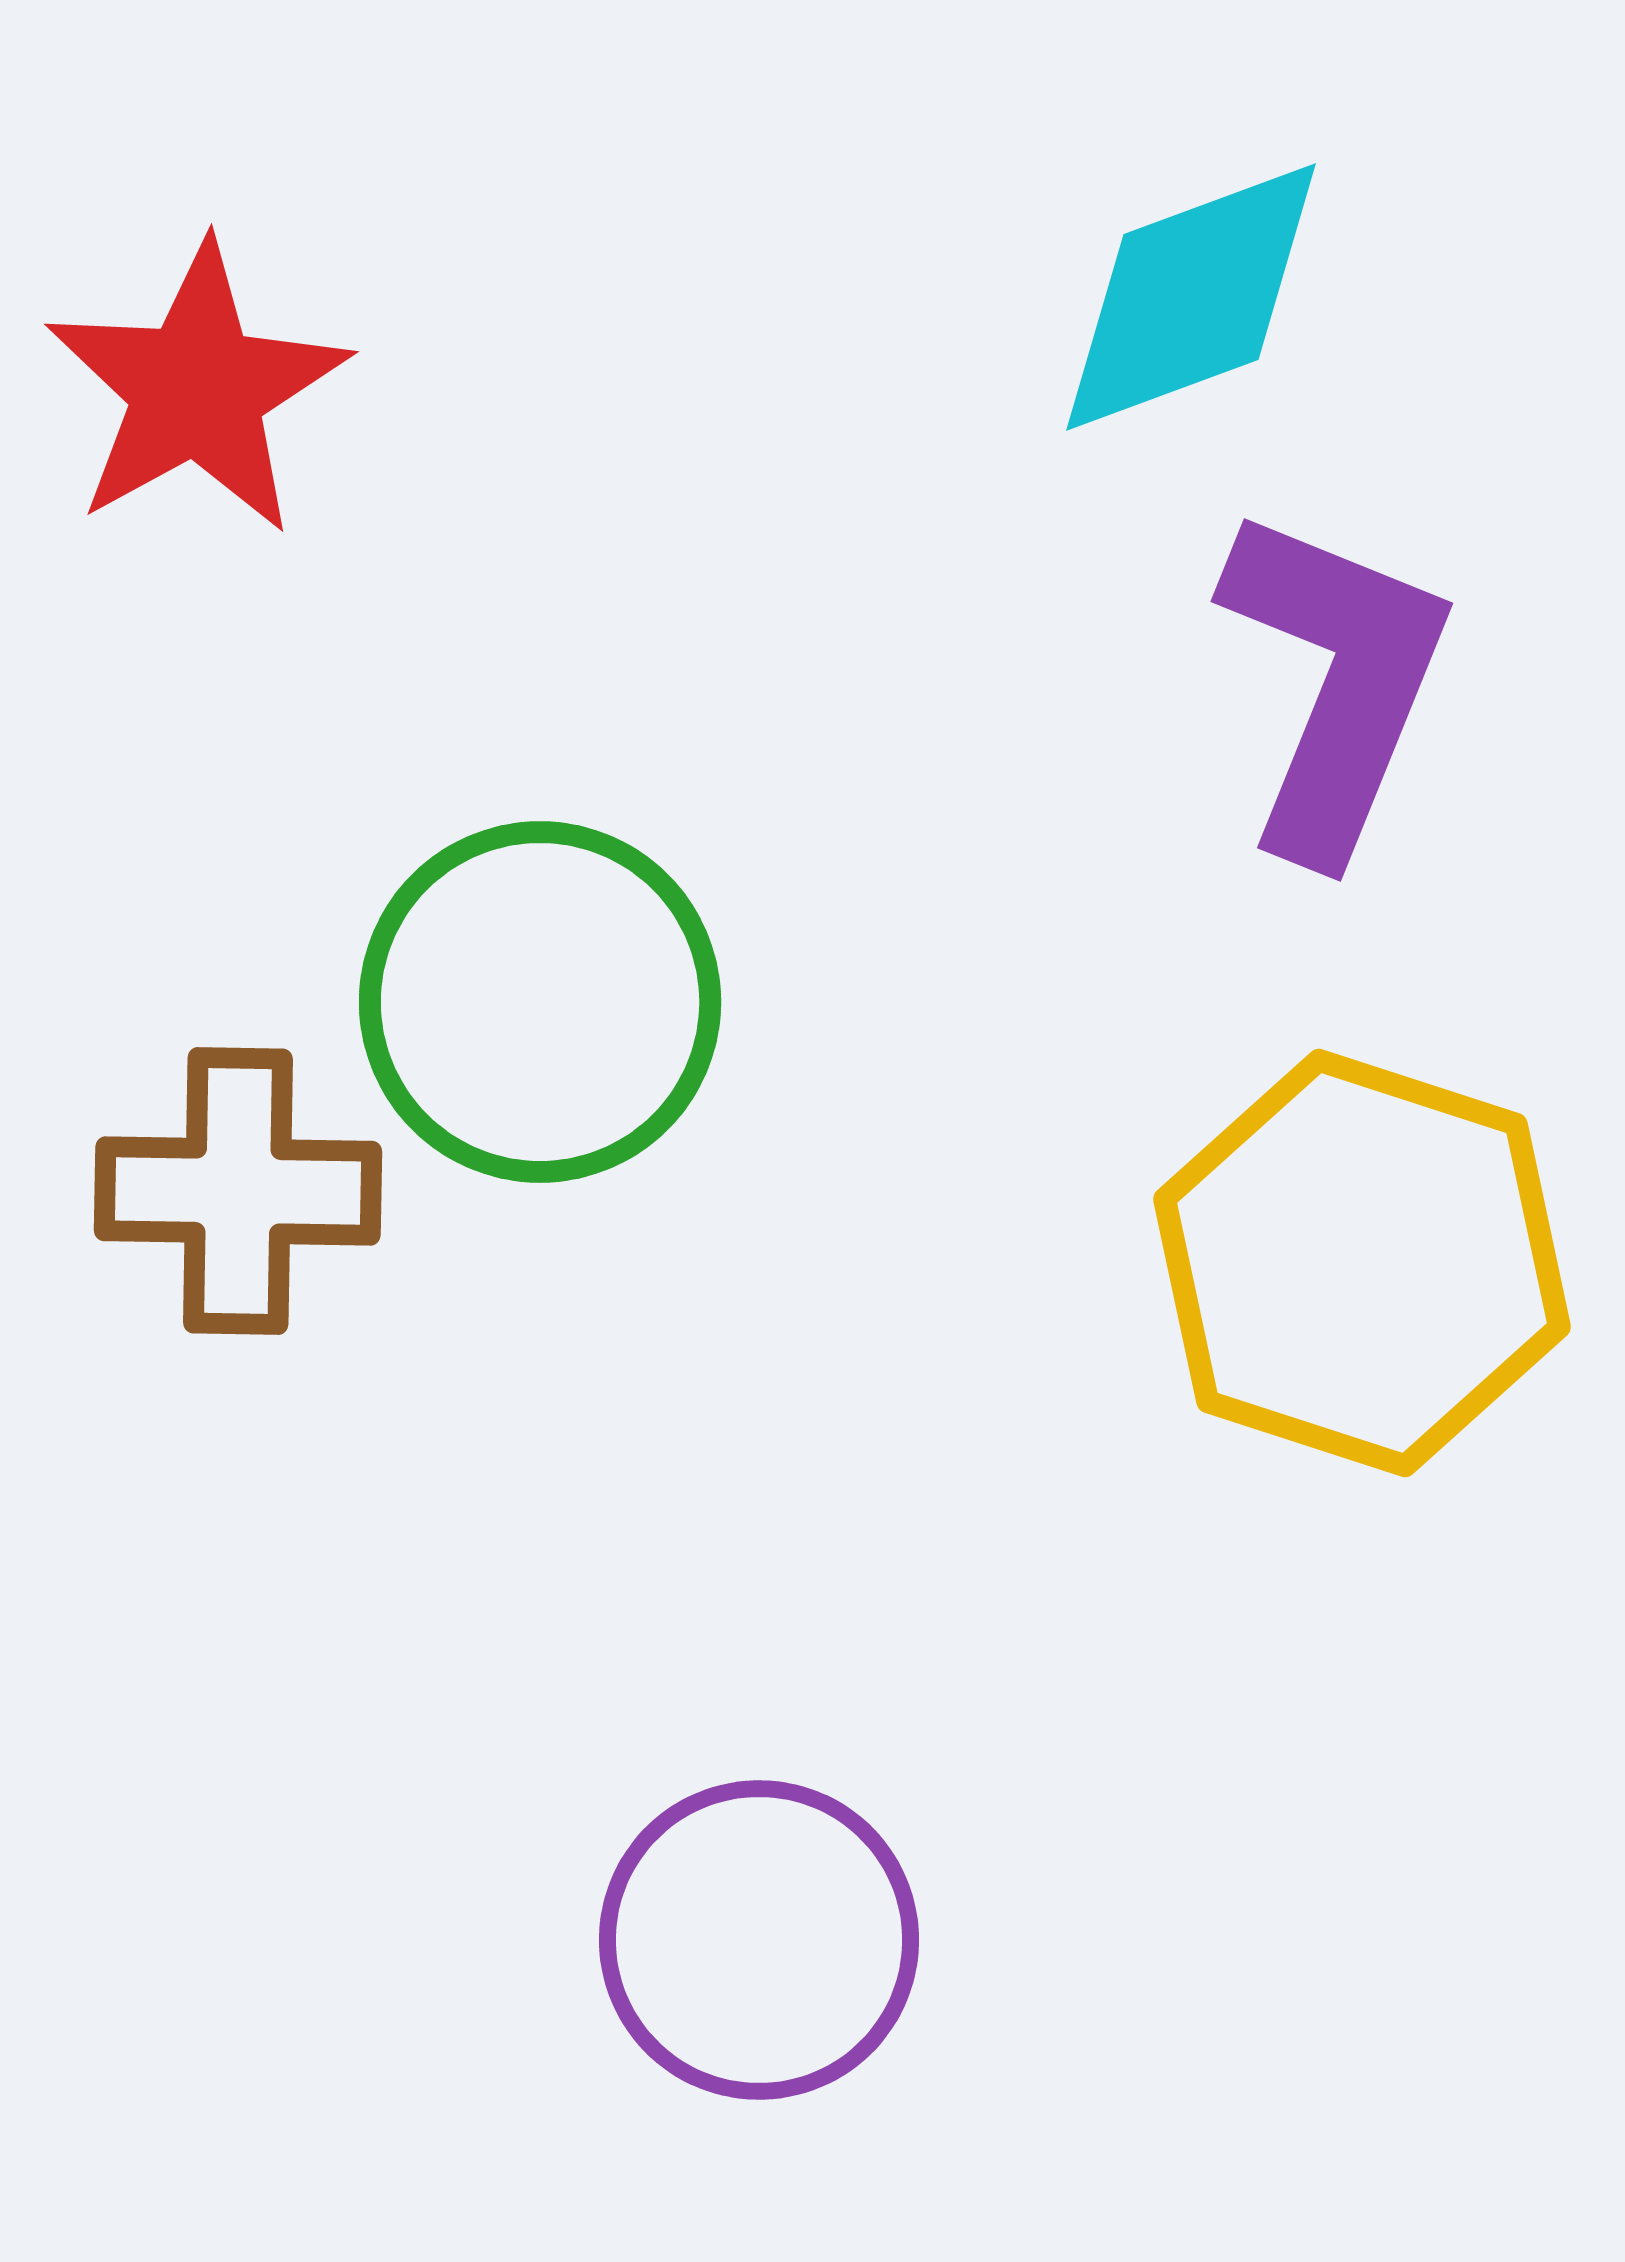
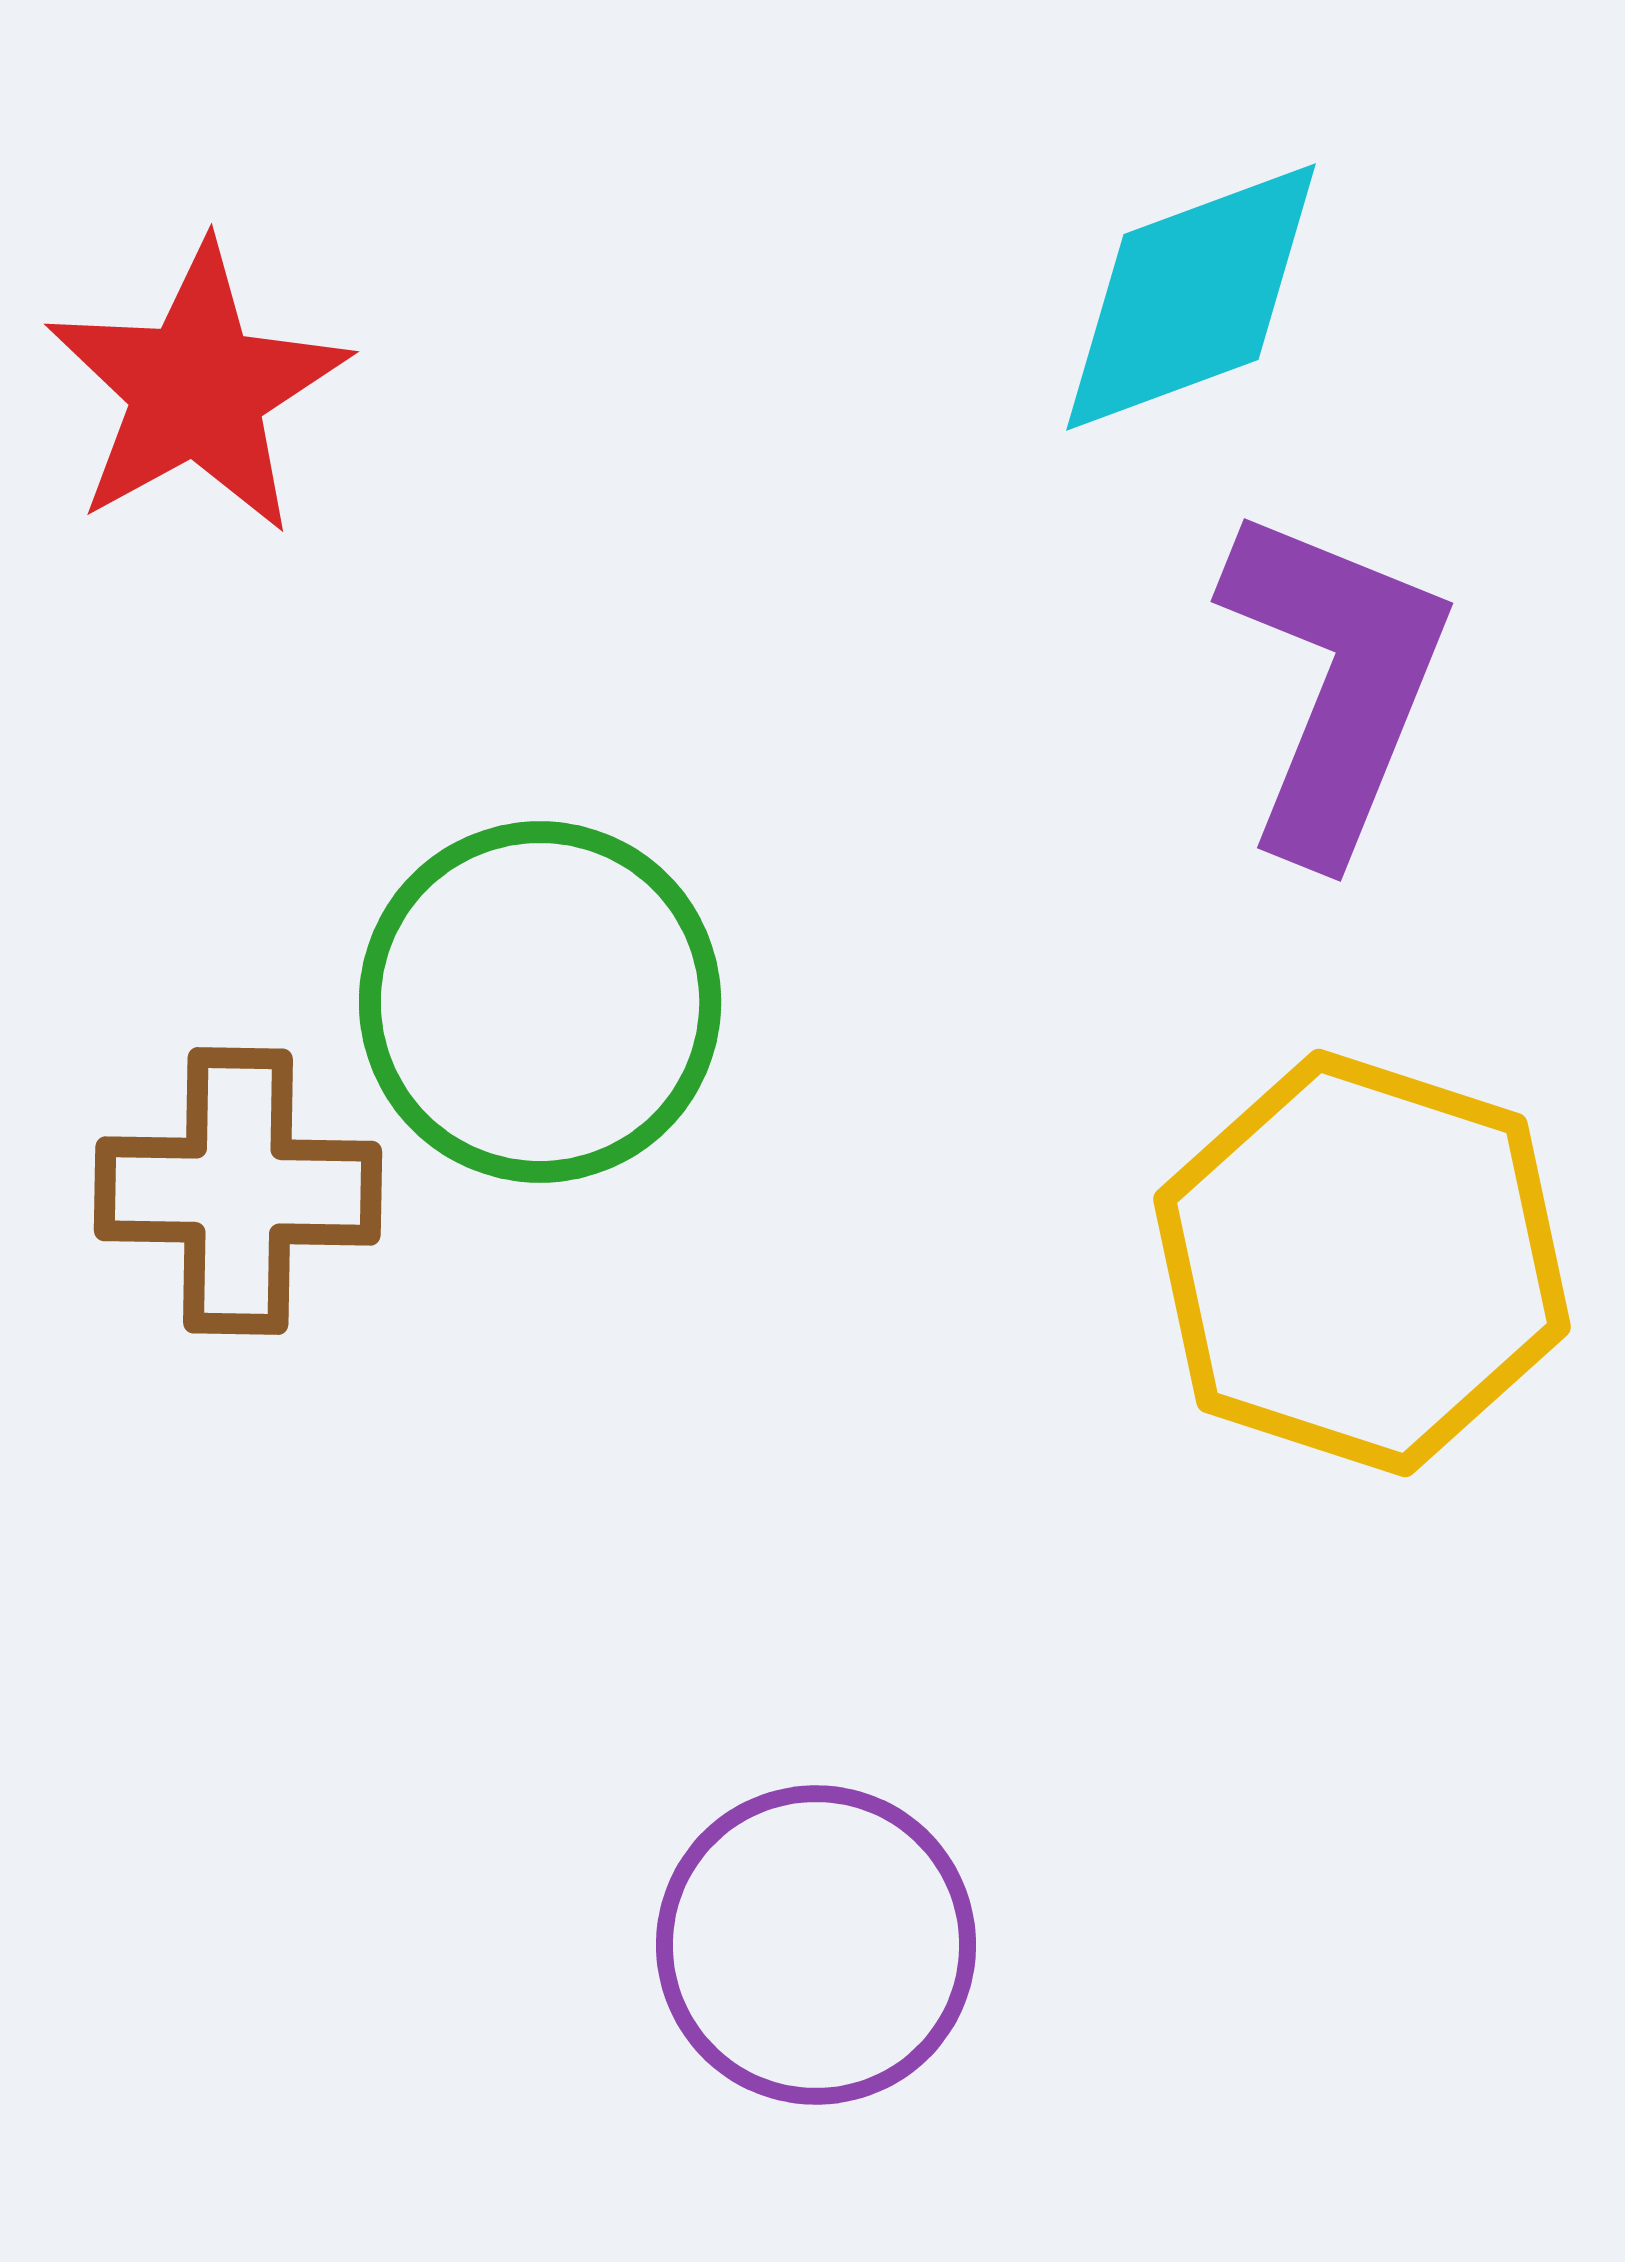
purple circle: moved 57 px right, 5 px down
